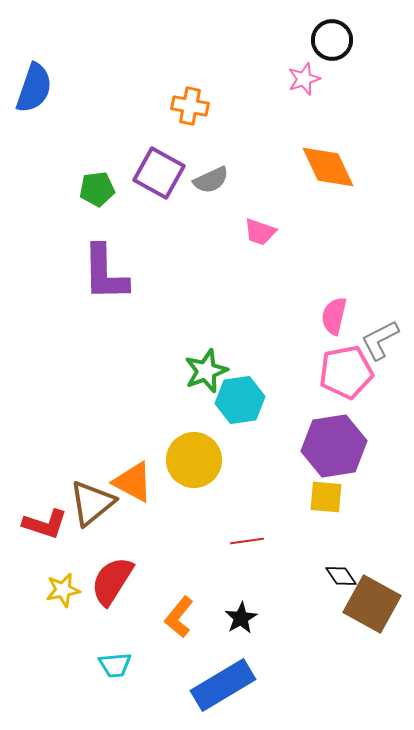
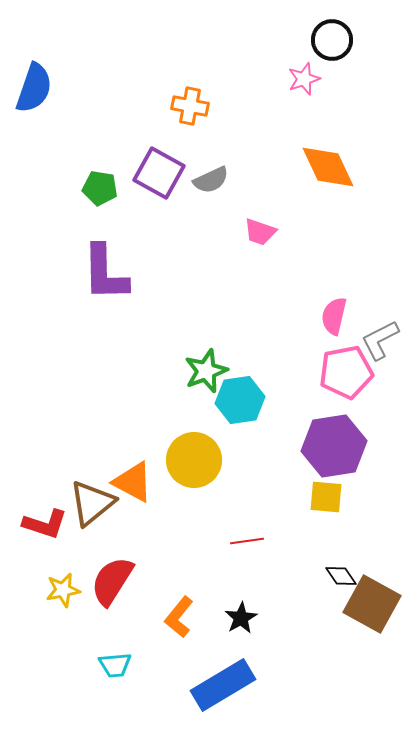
green pentagon: moved 3 px right, 1 px up; rotated 16 degrees clockwise
